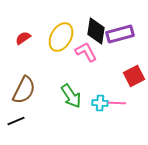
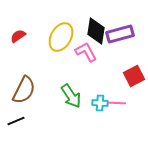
red semicircle: moved 5 px left, 2 px up
